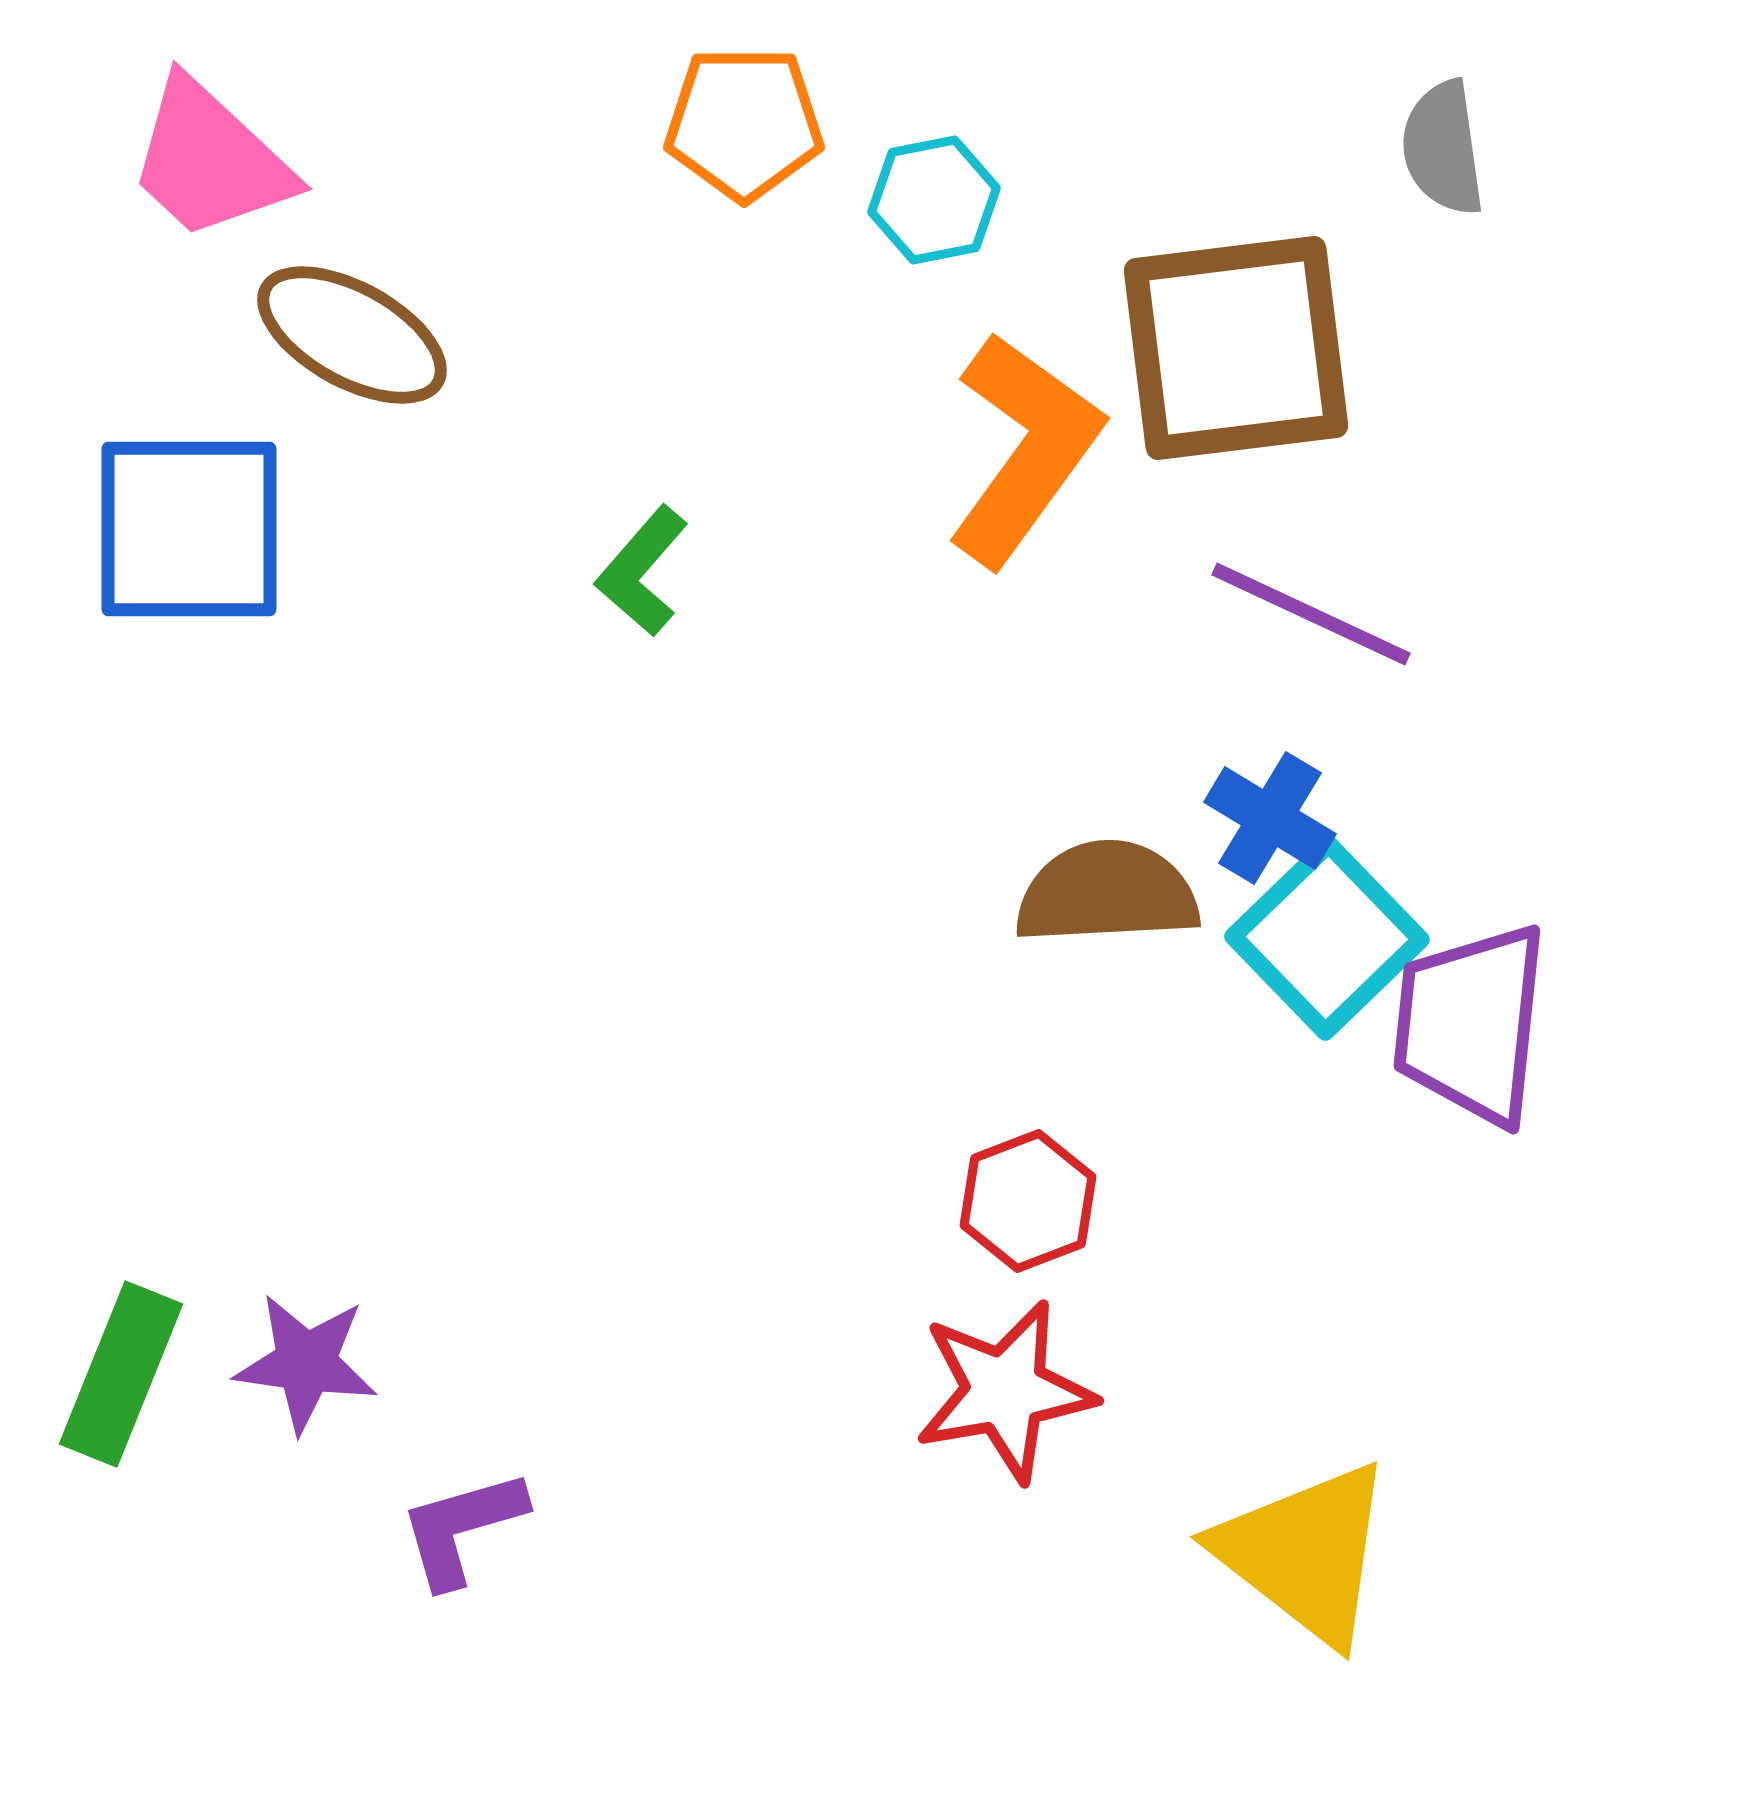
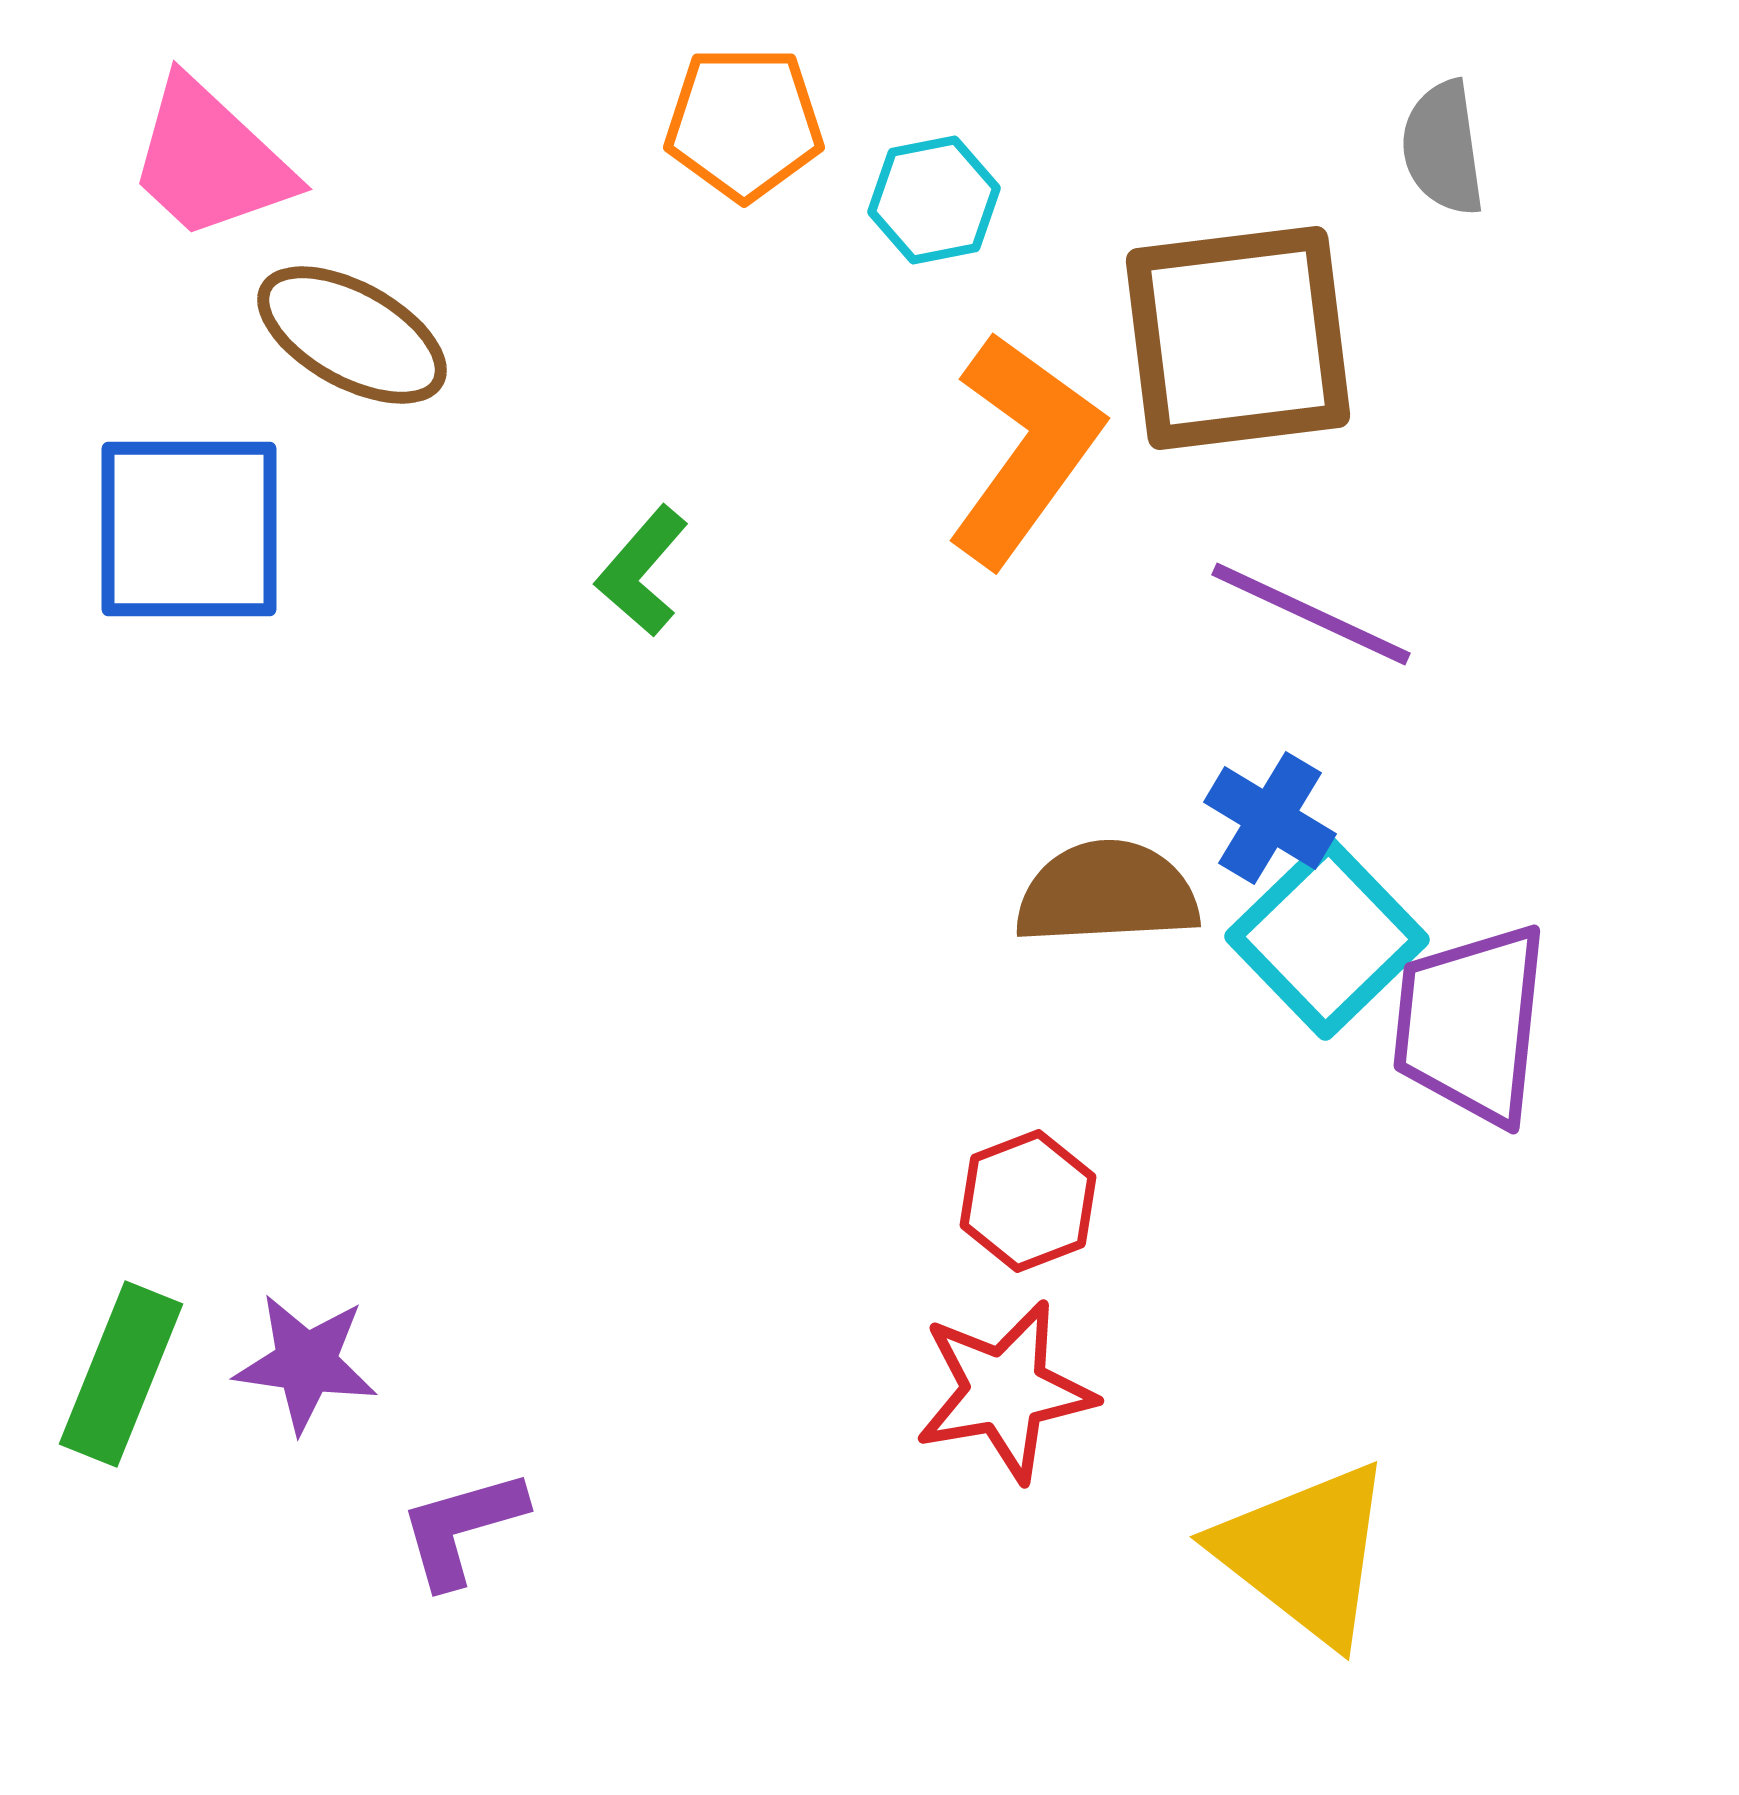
brown square: moved 2 px right, 10 px up
